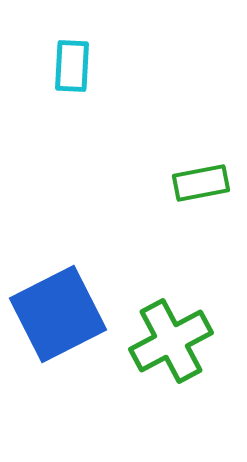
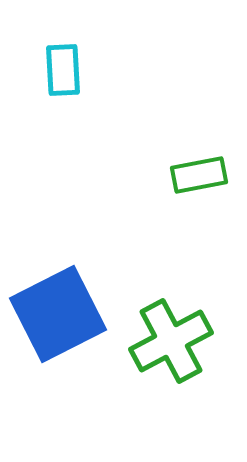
cyan rectangle: moved 9 px left, 4 px down; rotated 6 degrees counterclockwise
green rectangle: moved 2 px left, 8 px up
